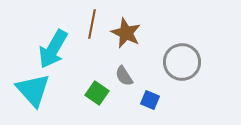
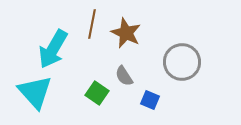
cyan triangle: moved 2 px right, 2 px down
